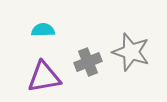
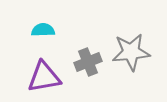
gray star: rotated 24 degrees counterclockwise
